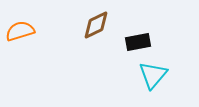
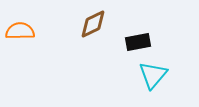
brown diamond: moved 3 px left, 1 px up
orange semicircle: rotated 16 degrees clockwise
